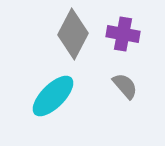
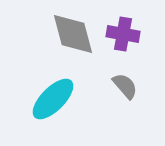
gray diamond: rotated 42 degrees counterclockwise
cyan ellipse: moved 3 px down
